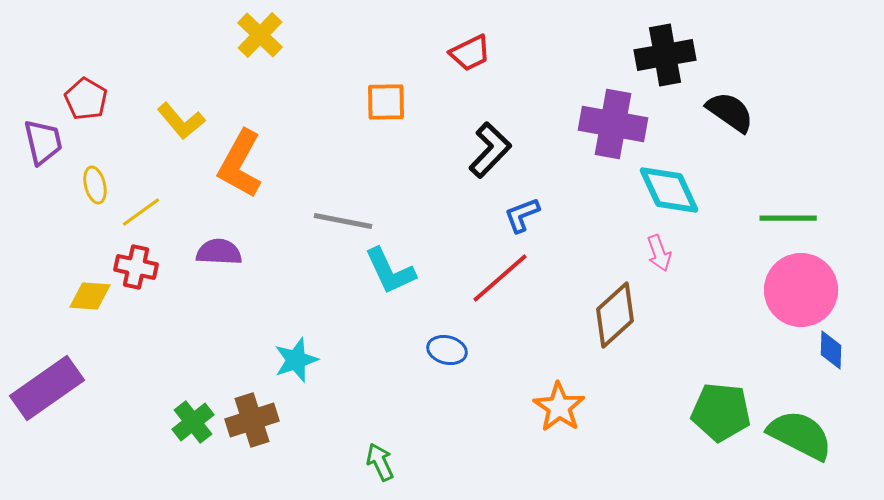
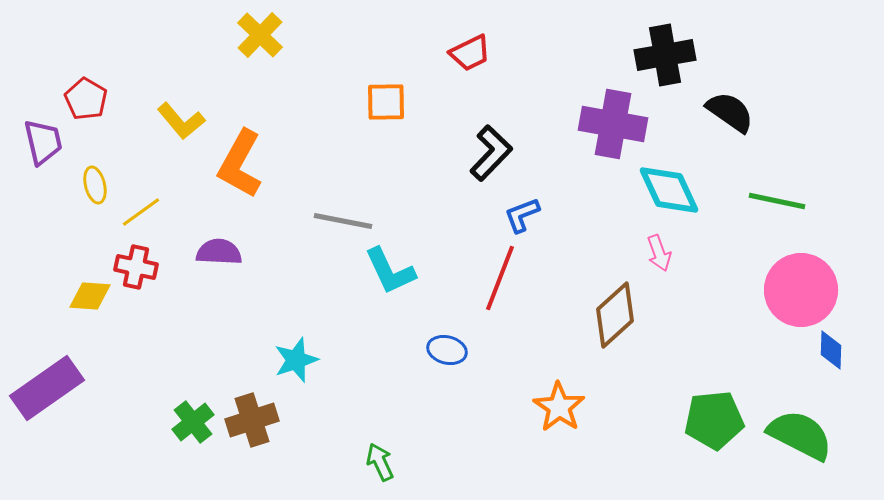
black L-shape: moved 1 px right, 3 px down
green line: moved 11 px left, 17 px up; rotated 12 degrees clockwise
red line: rotated 28 degrees counterclockwise
green pentagon: moved 7 px left, 8 px down; rotated 12 degrees counterclockwise
